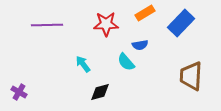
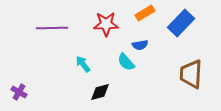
purple line: moved 5 px right, 3 px down
brown trapezoid: moved 2 px up
